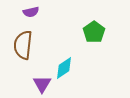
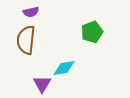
green pentagon: moved 2 px left; rotated 15 degrees clockwise
brown semicircle: moved 3 px right, 5 px up
cyan diamond: rotated 25 degrees clockwise
